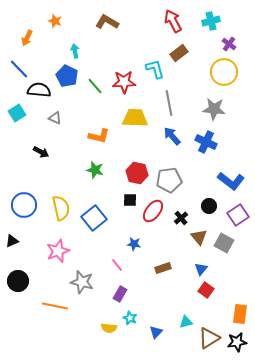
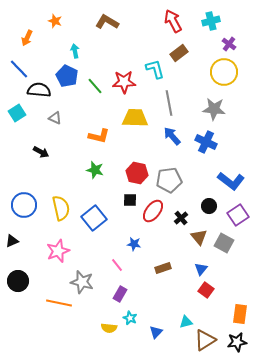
orange line at (55, 306): moved 4 px right, 3 px up
brown triangle at (209, 338): moved 4 px left, 2 px down
